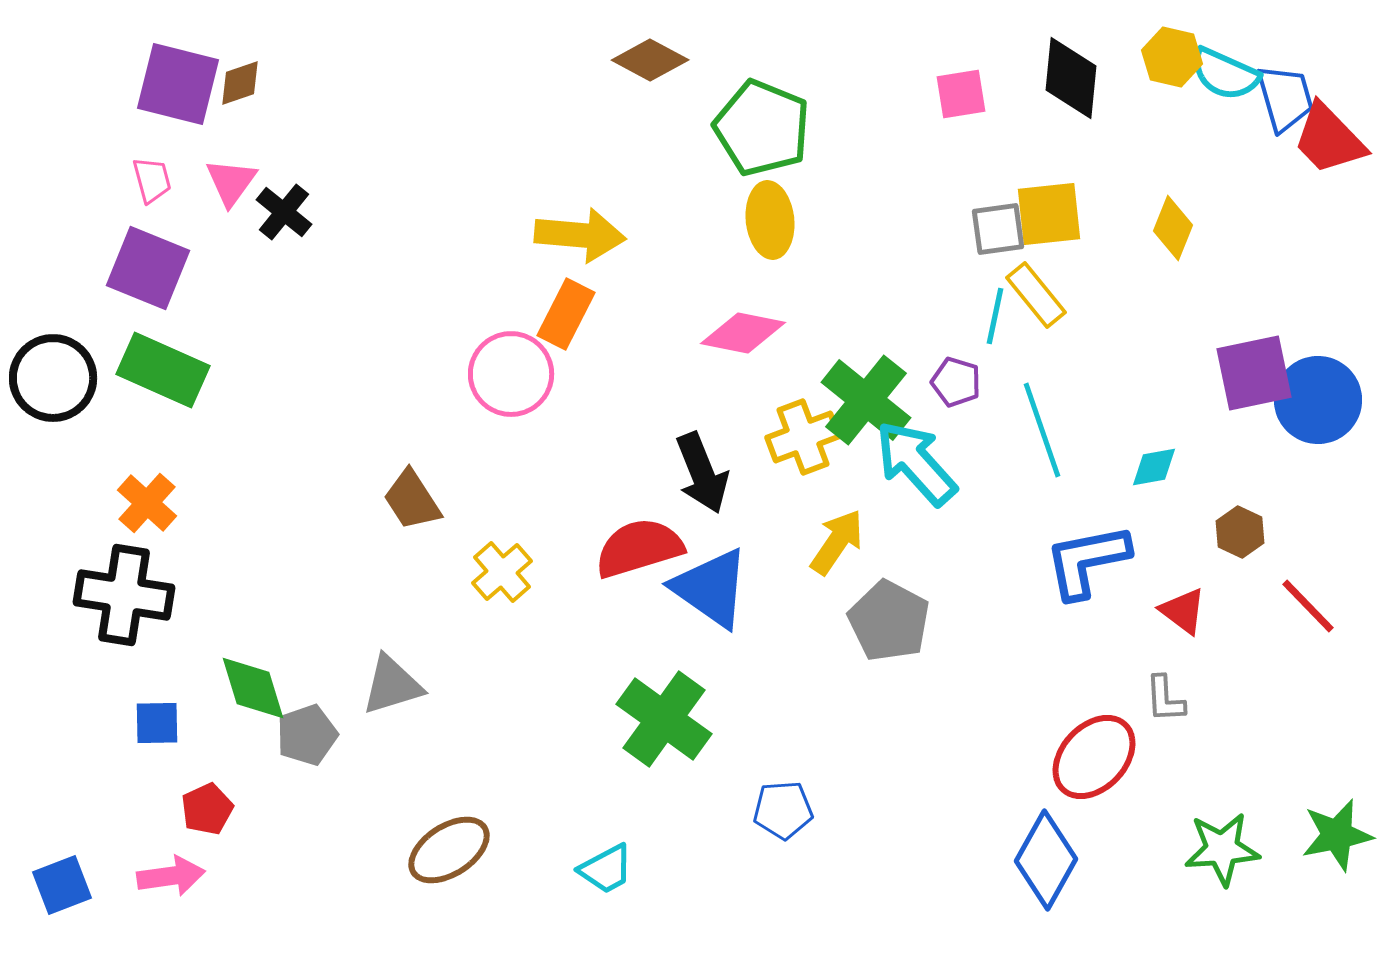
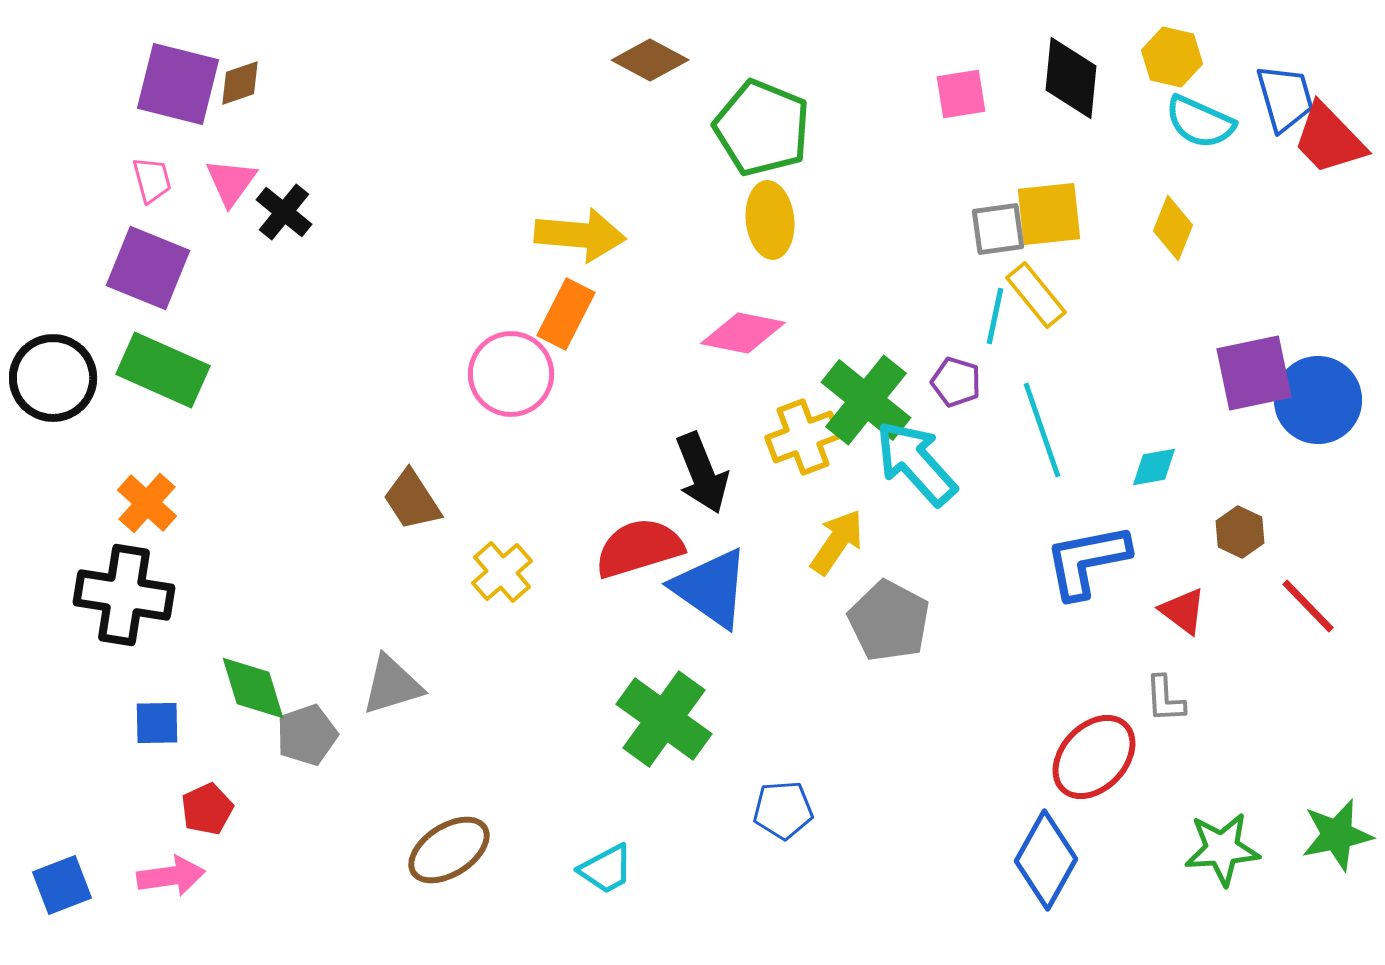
cyan semicircle at (1225, 74): moved 25 px left, 48 px down
